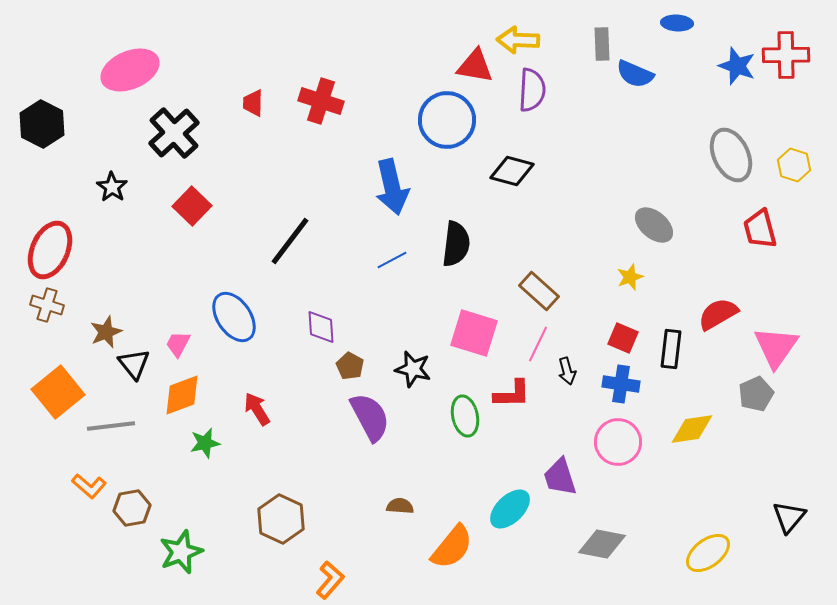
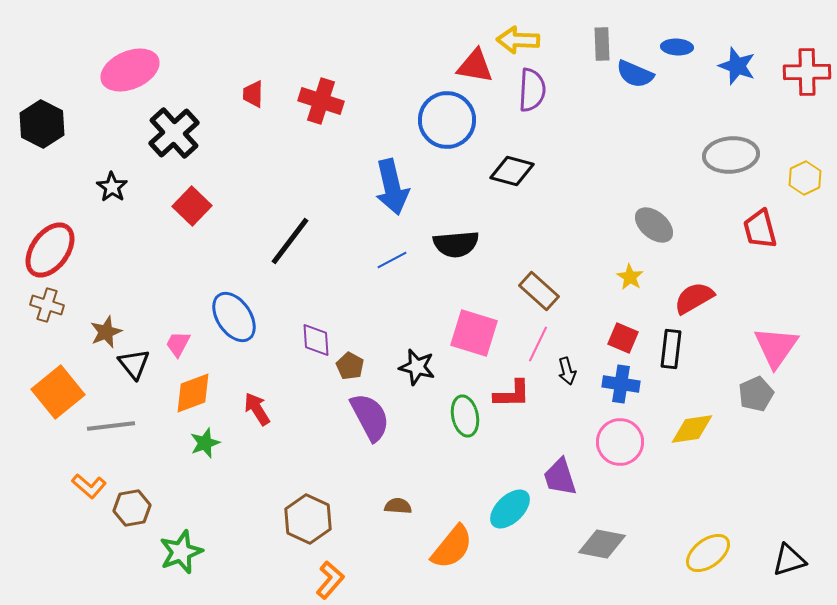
blue ellipse at (677, 23): moved 24 px down
red cross at (786, 55): moved 21 px right, 17 px down
red trapezoid at (253, 103): moved 9 px up
gray ellipse at (731, 155): rotated 70 degrees counterclockwise
yellow hexagon at (794, 165): moved 11 px right, 13 px down; rotated 16 degrees clockwise
black semicircle at (456, 244): rotated 78 degrees clockwise
red ellipse at (50, 250): rotated 12 degrees clockwise
yellow star at (630, 277): rotated 20 degrees counterclockwise
red semicircle at (718, 314): moved 24 px left, 16 px up
purple diamond at (321, 327): moved 5 px left, 13 px down
black star at (413, 369): moved 4 px right, 2 px up
orange diamond at (182, 395): moved 11 px right, 2 px up
pink circle at (618, 442): moved 2 px right
green star at (205, 443): rotated 8 degrees counterclockwise
brown semicircle at (400, 506): moved 2 px left
black triangle at (789, 517): moved 43 px down; rotated 33 degrees clockwise
brown hexagon at (281, 519): moved 27 px right
